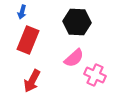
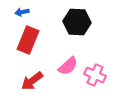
blue arrow: rotated 64 degrees clockwise
pink semicircle: moved 6 px left, 8 px down
red arrow: rotated 25 degrees clockwise
